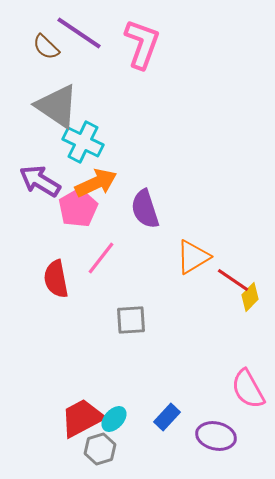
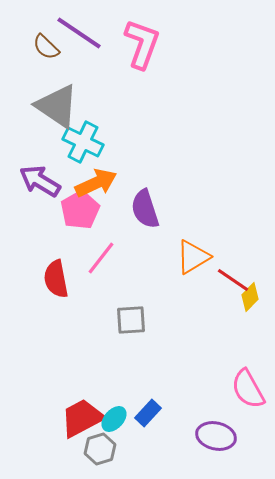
pink pentagon: moved 2 px right, 2 px down
blue rectangle: moved 19 px left, 4 px up
